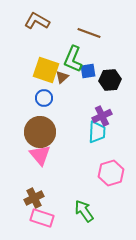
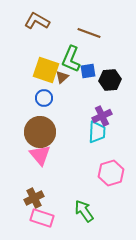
green L-shape: moved 2 px left
